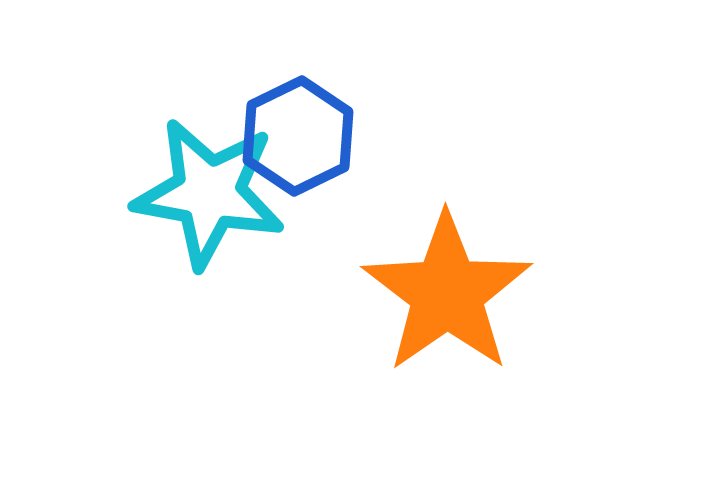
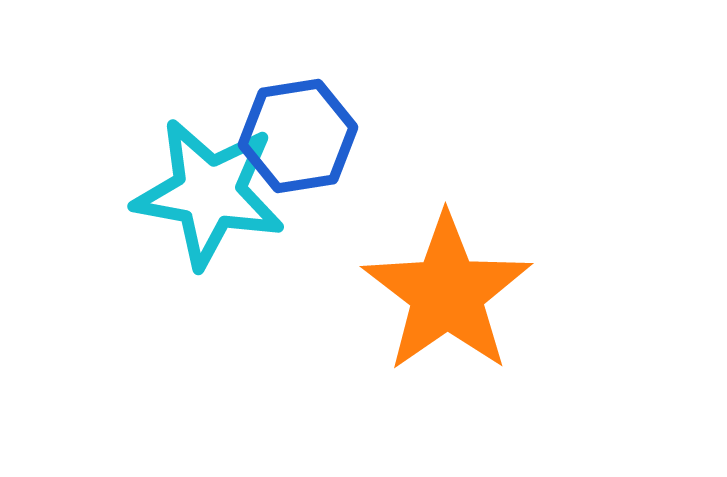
blue hexagon: rotated 17 degrees clockwise
